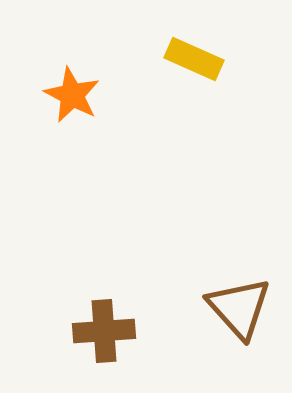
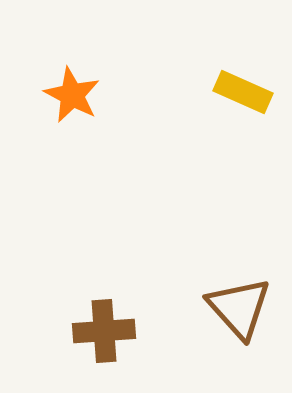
yellow rectangle: moved 49 px right, 33 px down
